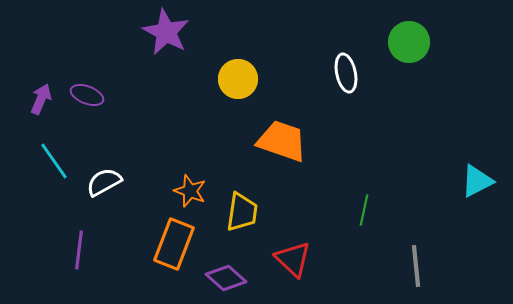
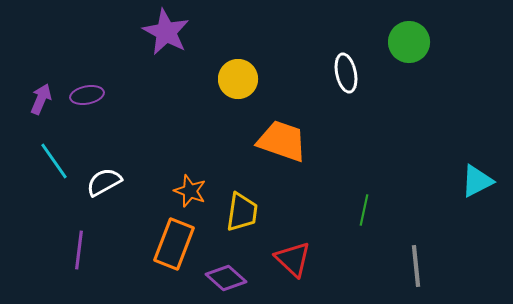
purple ellipse: rotated 32 degrees counterclockwise
